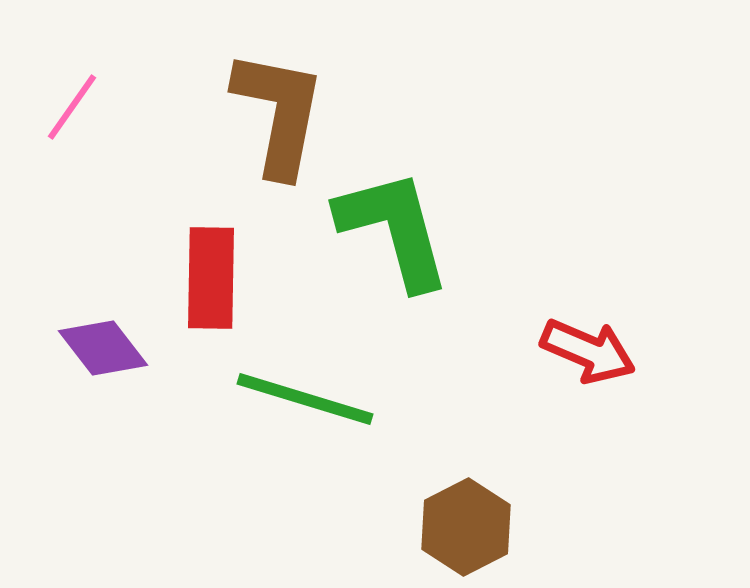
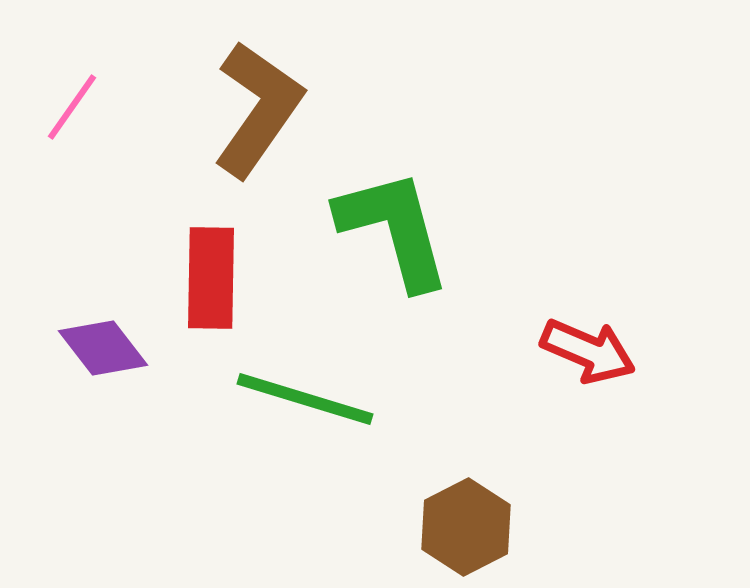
brown L-shape: moved 21 px left, 4 px up; rotated 24 degrees clockwise
